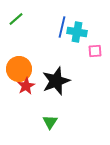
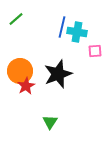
orange circle: moved 1 px right, 2 px down
black star: moved 2 px right, 7 px up
